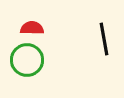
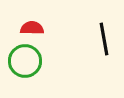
green circle: moved 2 px left, 1 px down
